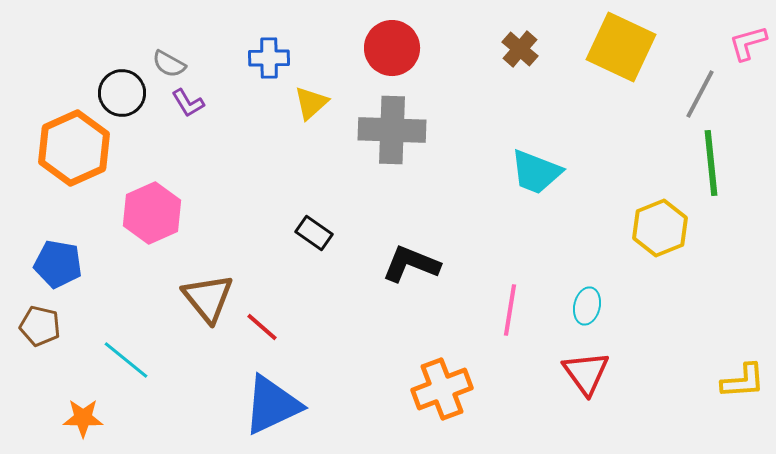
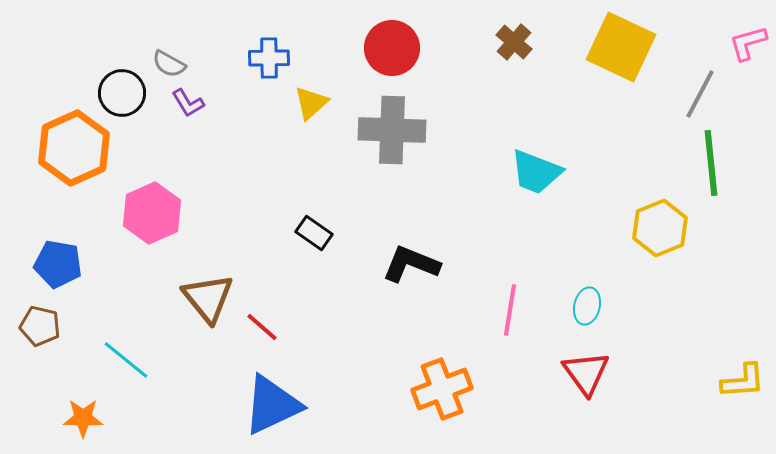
brown cross: moved 6 px left, 7 px up
